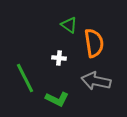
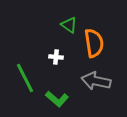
white cross: moved 3 px left, 1 px up
green L-shape: rotated 15 degrees clockwise
